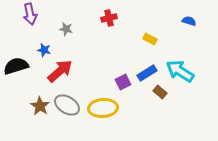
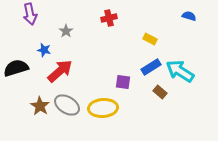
blue semicircle: moved 5 px up
gray star: moved 2 px down; rotated 24 degrees clockwise
black semicircle: moved 2 px down
blue rectangle: moved 4 px right, 6 px up
purple square: rotated 35 degrees clockwise
